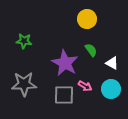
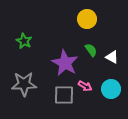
green star: rotated 21 degrees clockwise
white triangle: moved 6 px up
